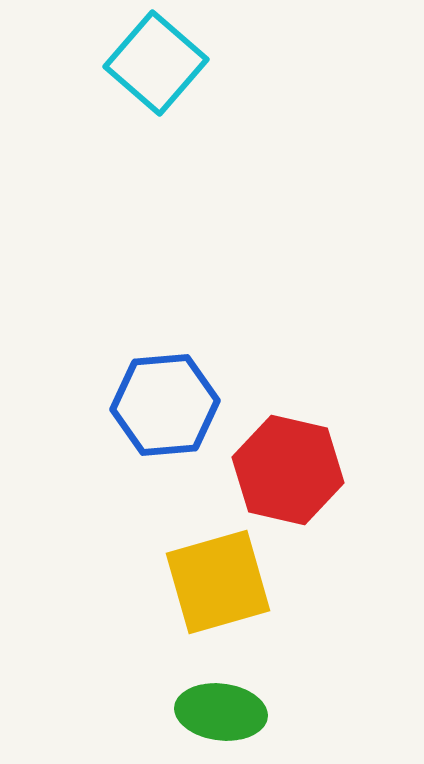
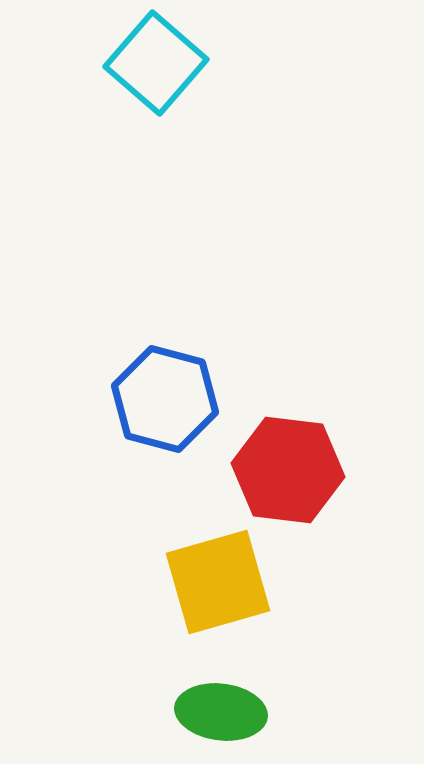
blue hexagon: moved 6 px up; rotated 20 degrees clockwise
red hexagon: rotated 6 degrees counterclockwise
